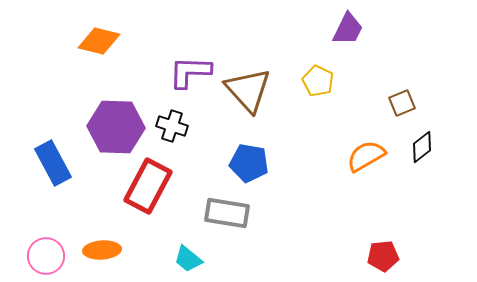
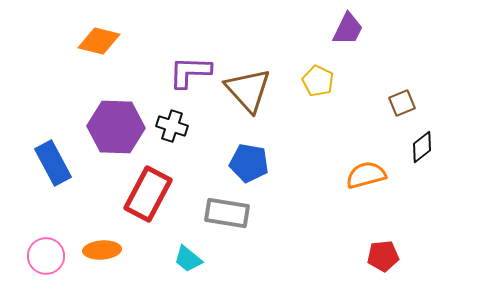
orange semicircle: moved 19 px down; rotated 15 degrees clockwise
red rectangle: moved 8 px down
